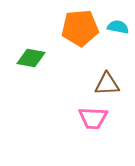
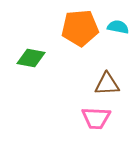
pink trapezoid: moved 3 px right
